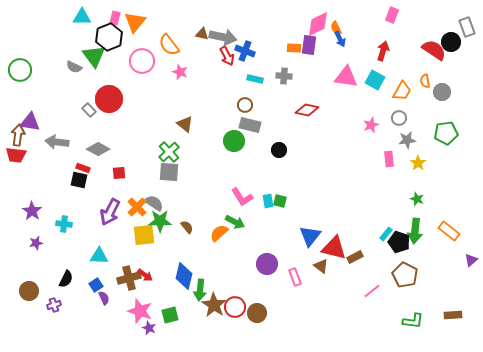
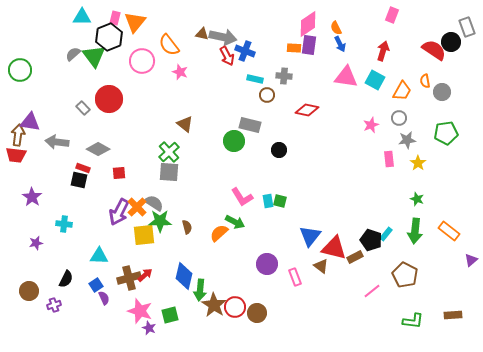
pink diamond at (318, 24): moved 10 px left; rotated 8 degrees counterclockwise
blue arrow at (340, 39): moved 5 px down
gray semicircle at (74, 67): moved 1 px left, 13 px up; rotated 112 degrees clockwise
brown circle at (245, 105): moved 22 px right, 10 px up
gray rectangle at (89, 110): moved 6 px left, 2 px up
purple star at (32, 211): moved 14 px up
purple arrow at (110, 212): moved 9 px right
brown semicircle at (187, 227): rotated 24 degrees clockwise
black pentagon at (399, 242): moved 28 px left, 2 px up
red arrow at (145, 275): rotated 77 degrees counterclockwise
